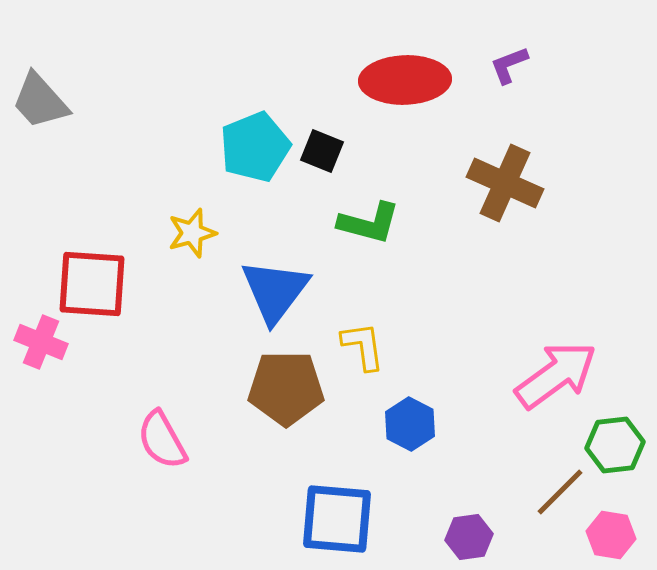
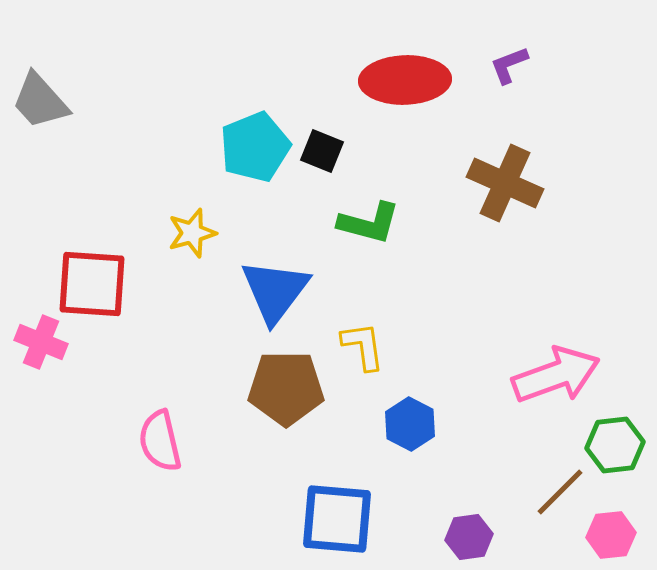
pink arrow: rotated 16 degrees clockwise
pink semicircle: moved 2 px left, 1 px down; rotated 16 degrees clockwise
pink hexagon: rotated 15 degrees counterclockwise
